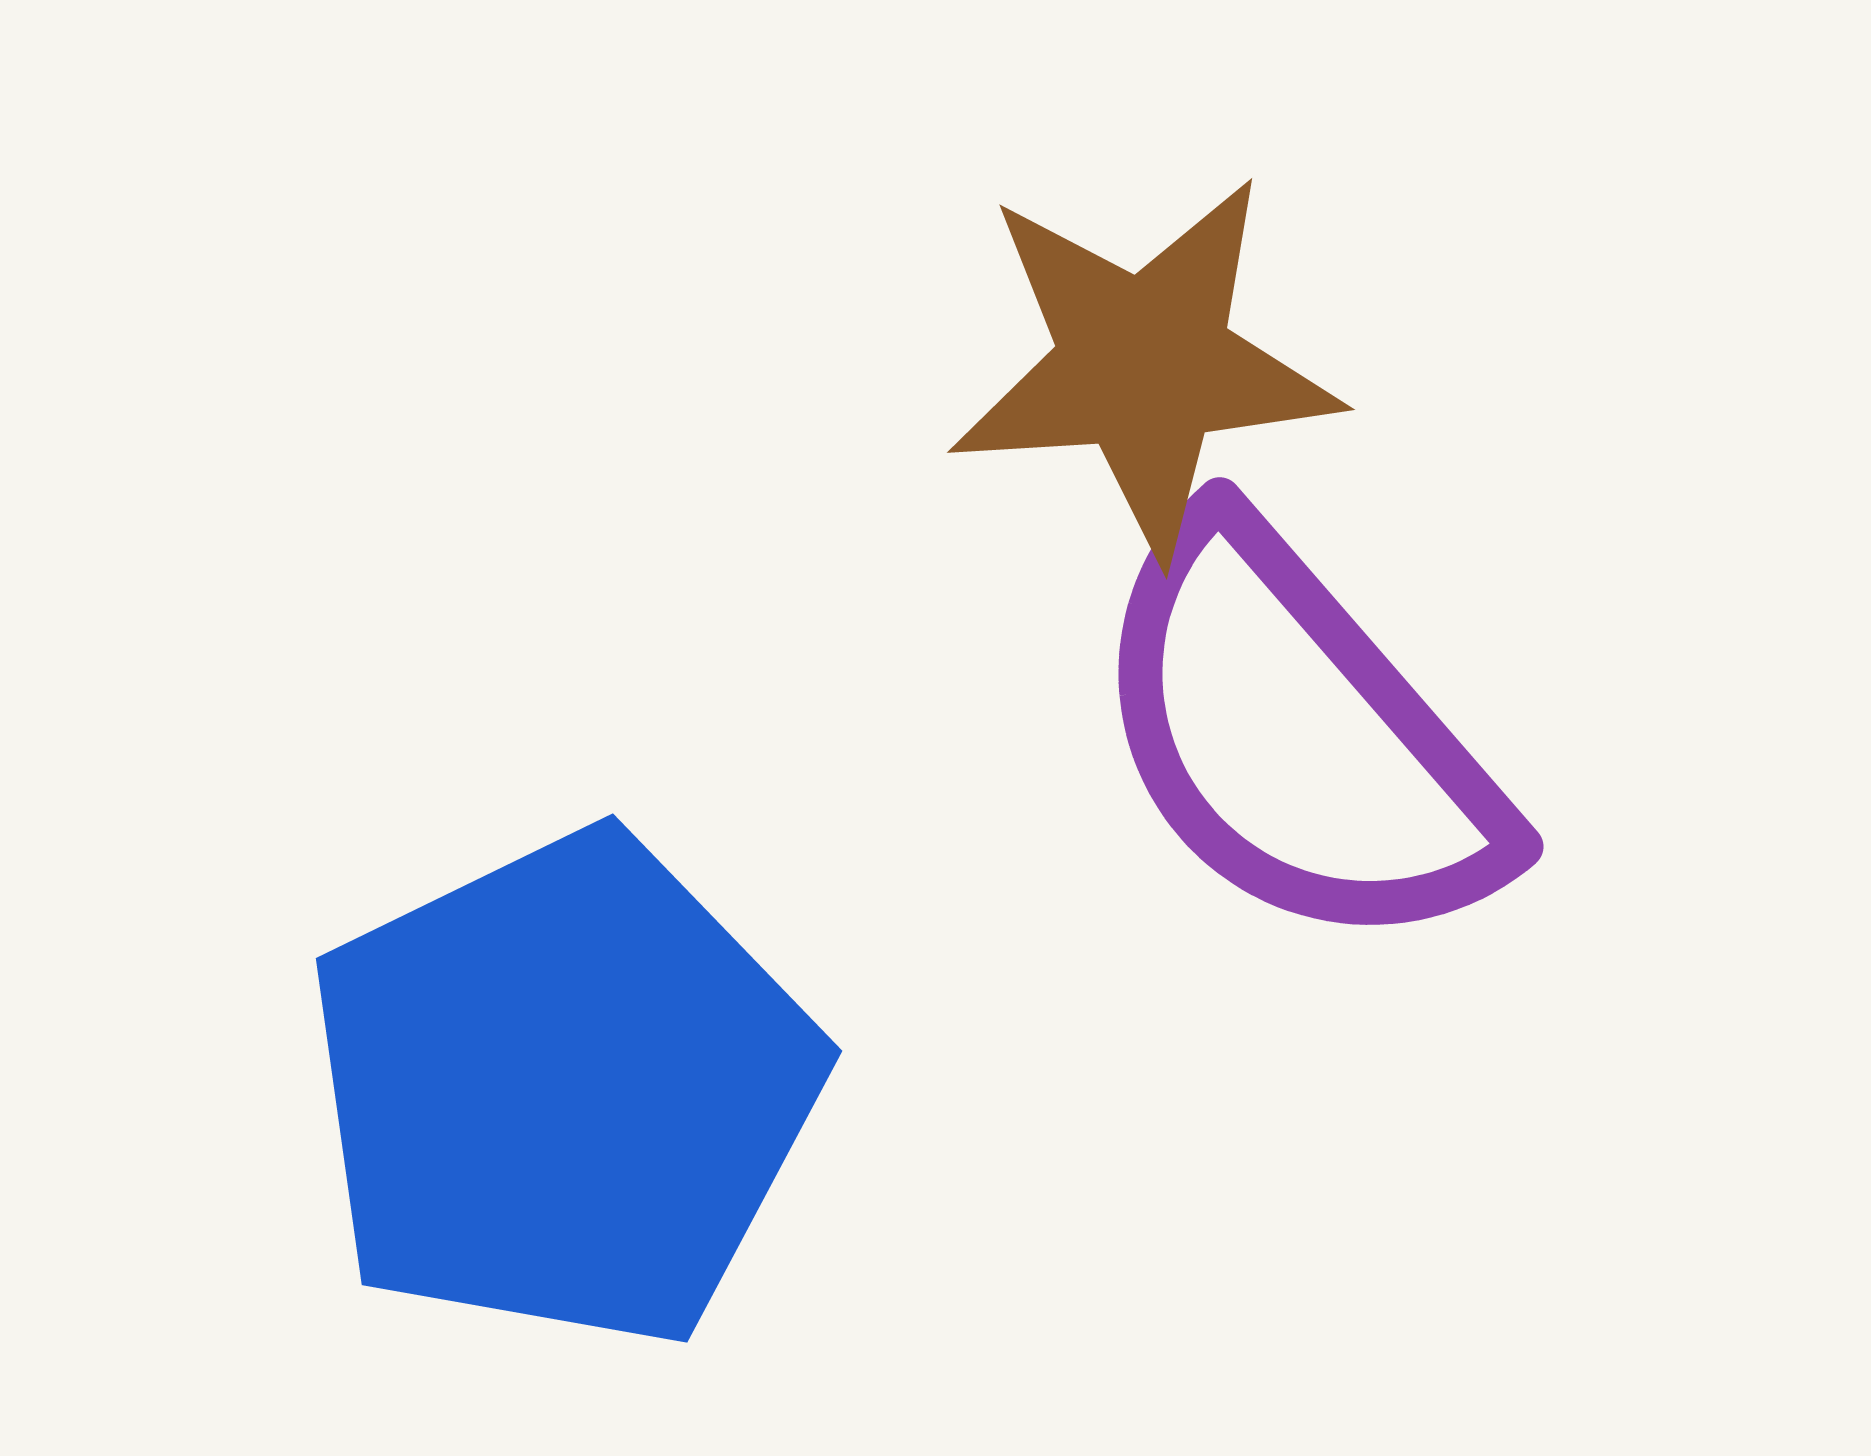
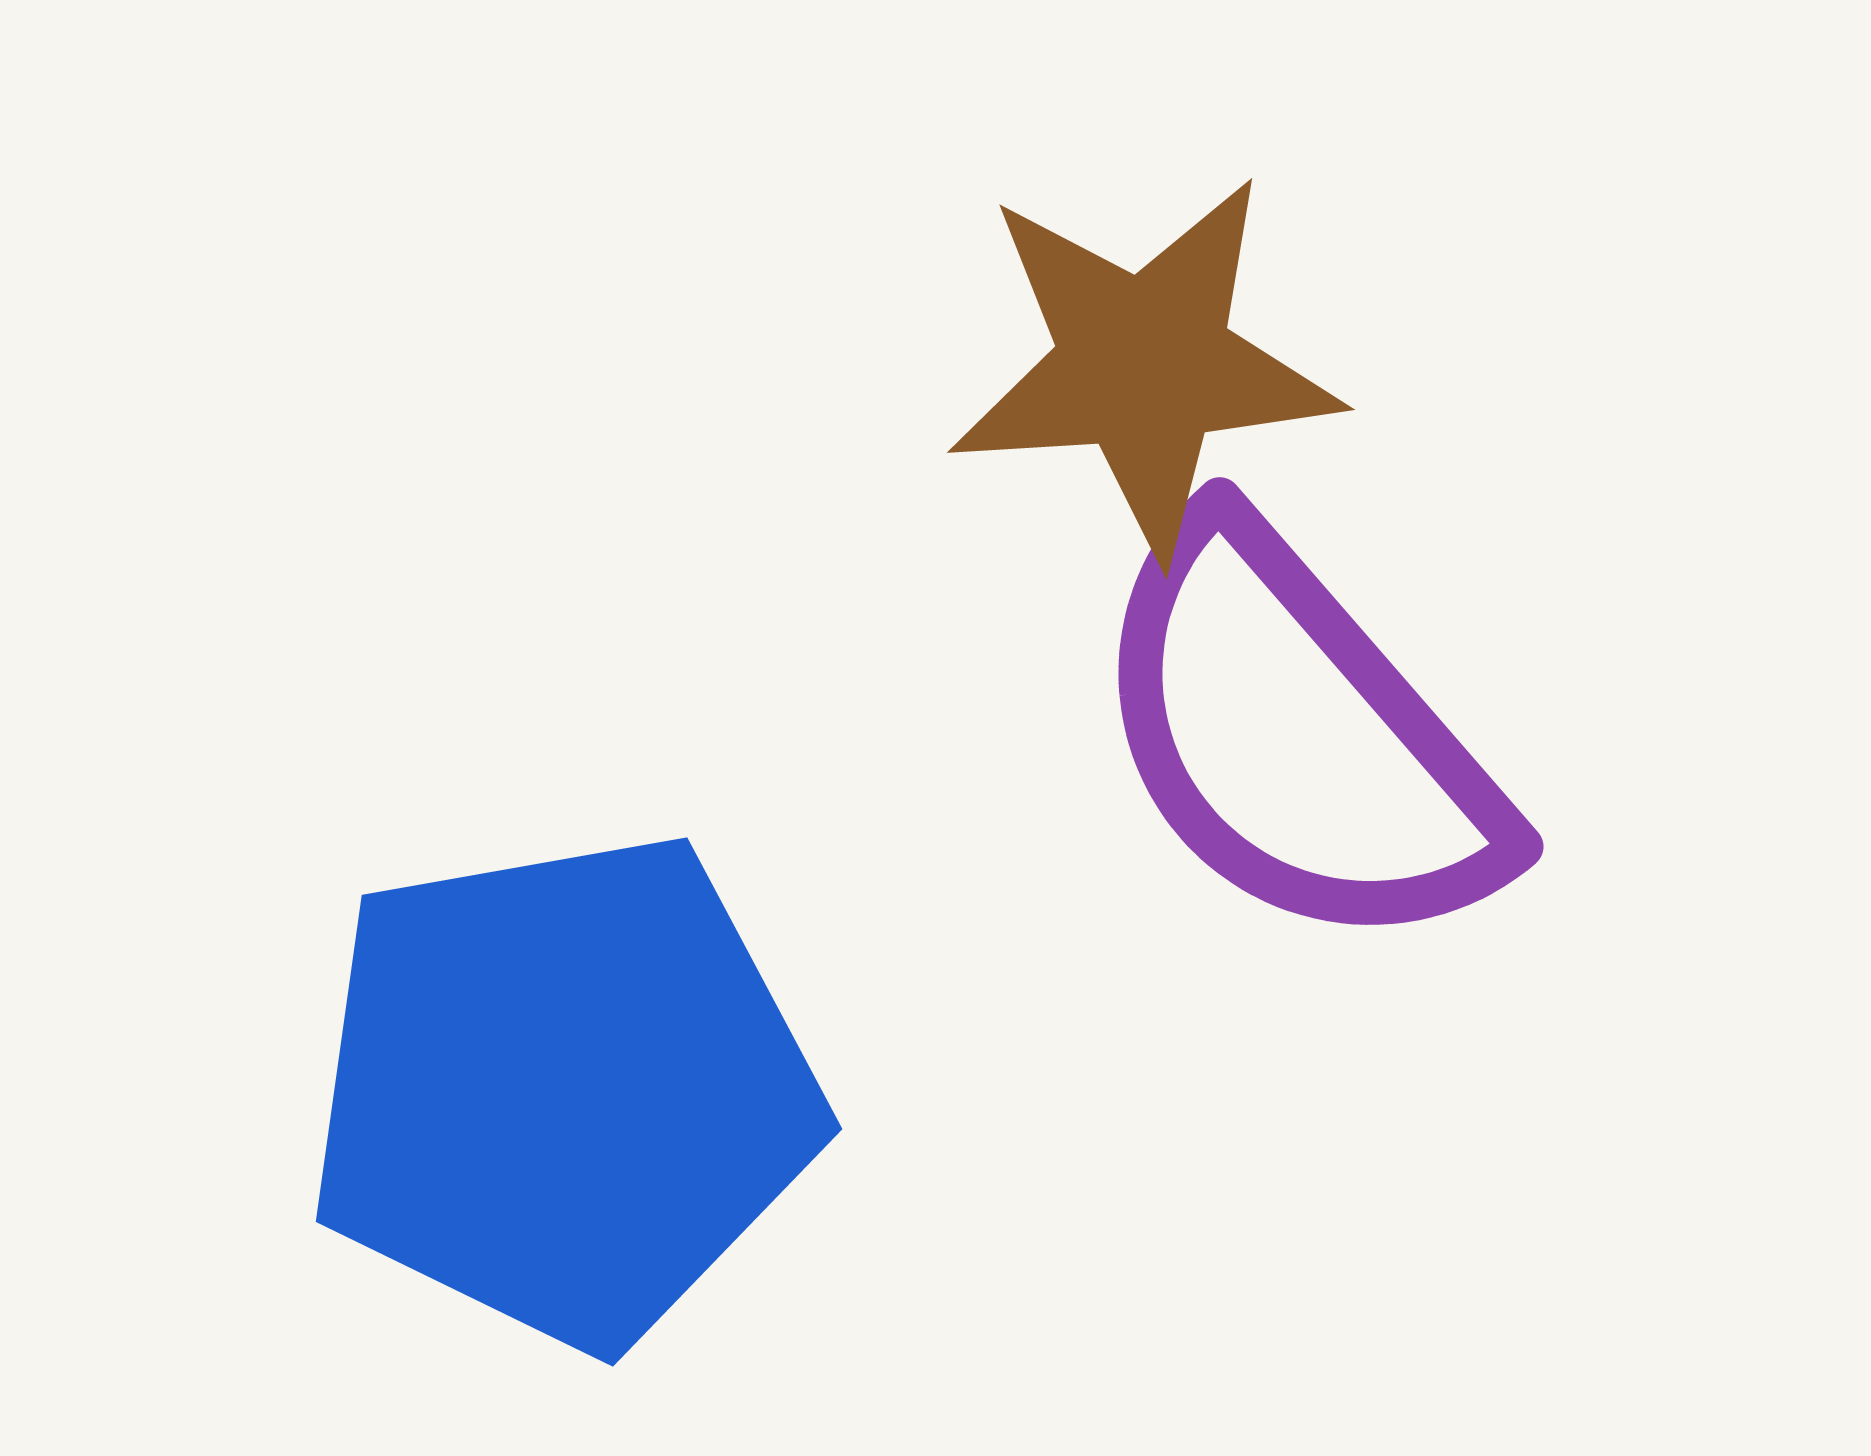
blue pentagon: rotated 16 degrees clockwise
